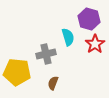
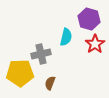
cyan semicircle: moved 2 px left; rotated 30 degrees clockwise
gray cross: moved 5 px left
yellow pentagon: moved 3 px right, 1 px down; rotated 8 degrees counterclockwise
brown semicircle: moved 3 px left
